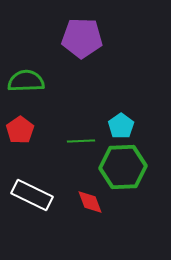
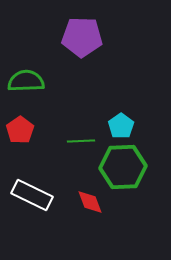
purple pentagon: moved 1 px up
